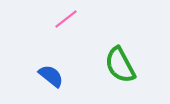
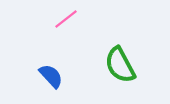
blue semicircle: rotated 8 degrees clockwise
